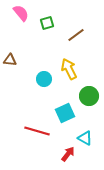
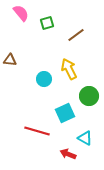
red arrow: rotated 105 degrees counterclockwise
